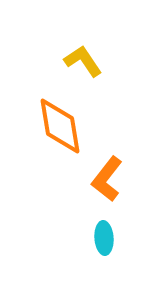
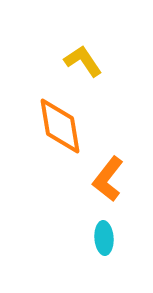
orange L-shape: moved 1 px right
